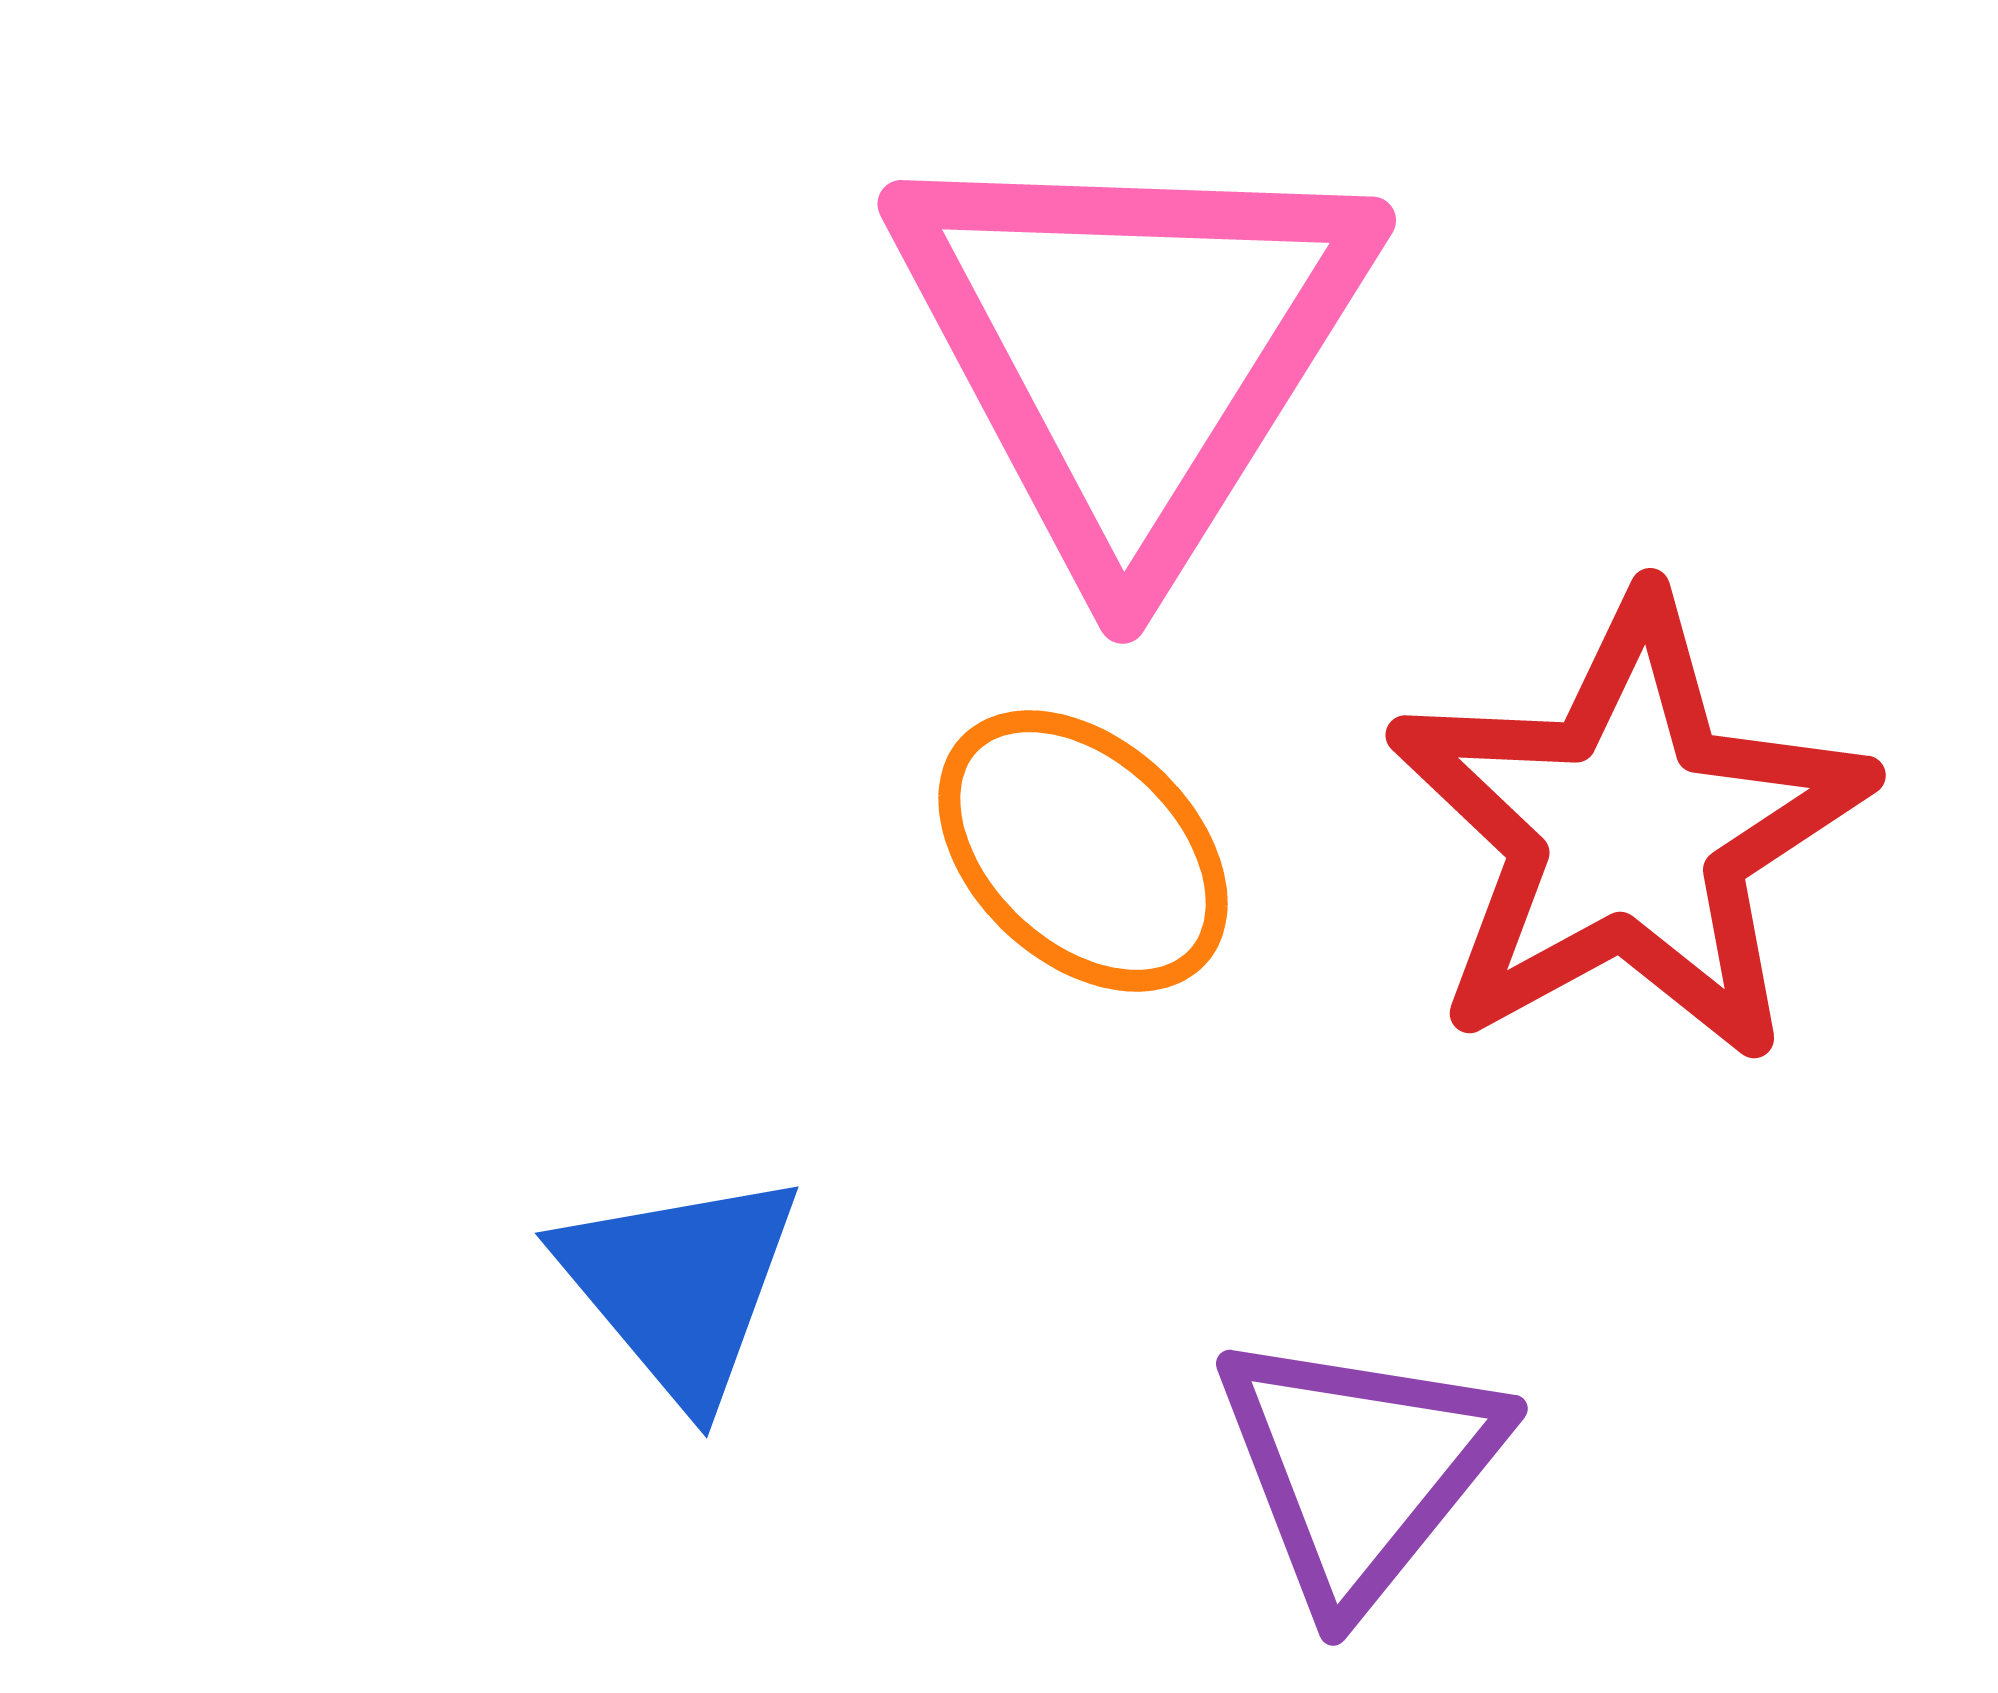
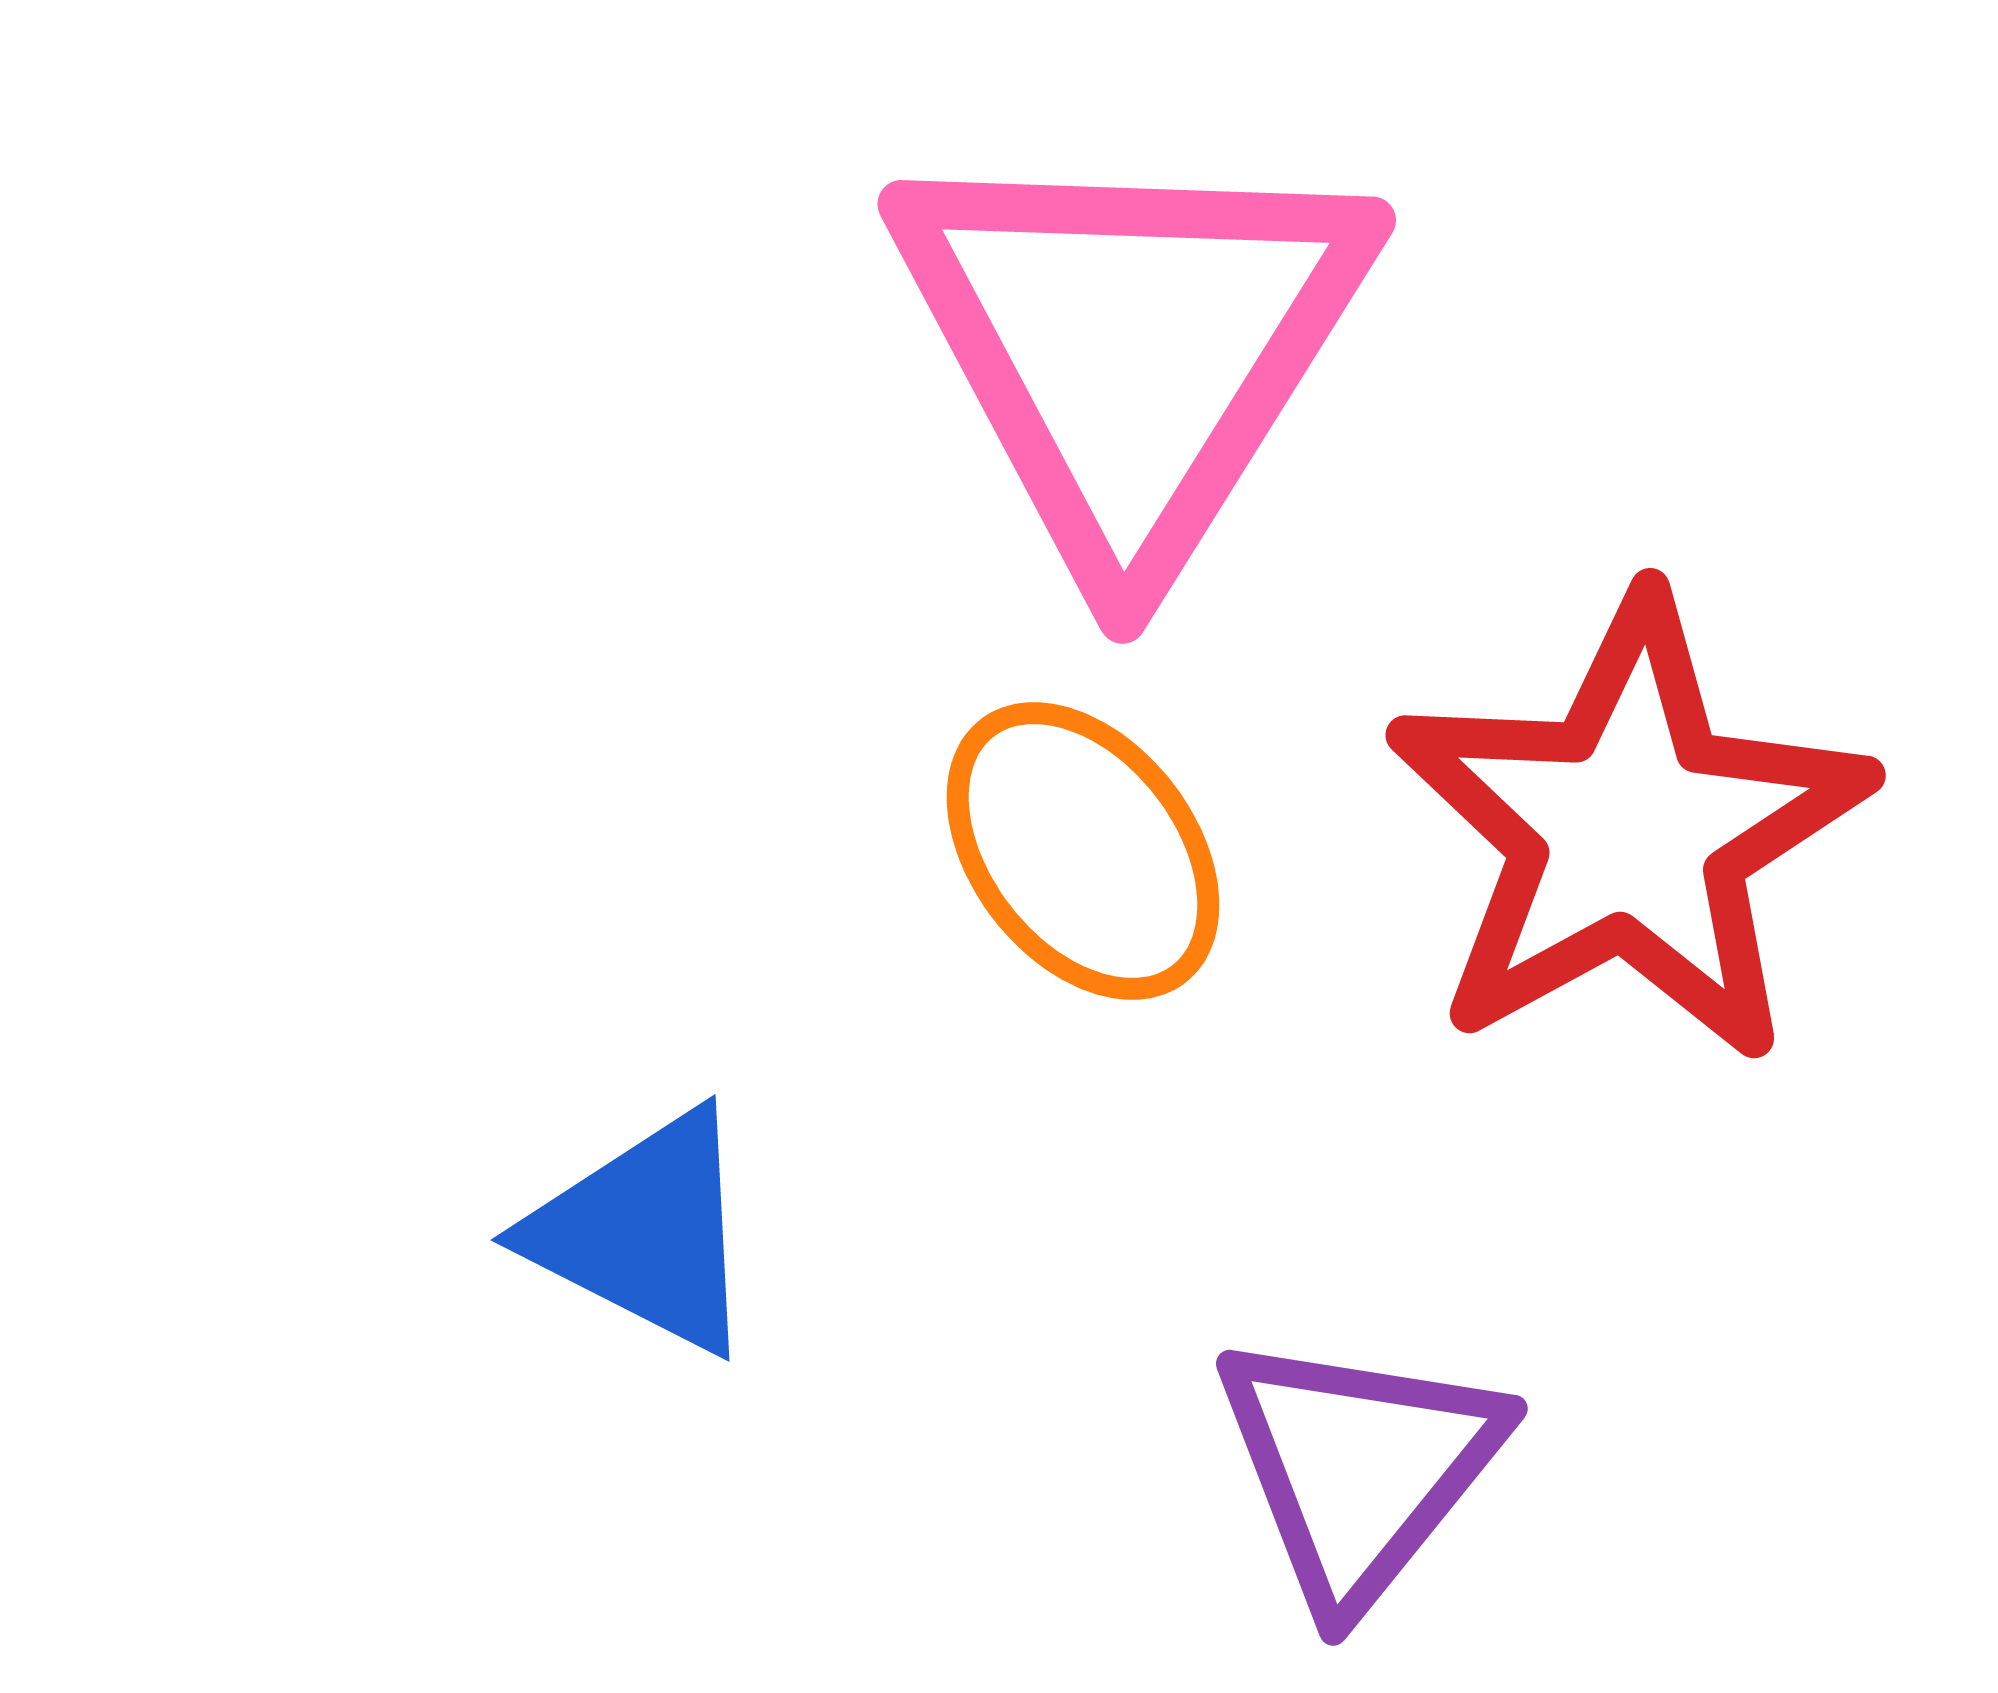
orange ellipse: rotated 9 degrees clockwise
blue triangle: moved 35 px left, 54 px up; rotated 23 degrees counterclockwise
